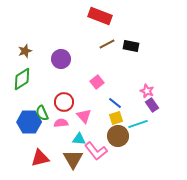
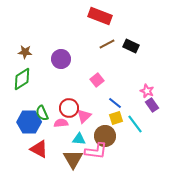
black rectangle: rotated 14 degrees clockwise
brown star: moved 1 px down; rotated 24 degrees clockwise
pink square: moved 2 px up
red circle: moved 5 px right, 6 px down
pink triangle: rotated 28 degrees clockwise
cyan line: moved 3 px left; rotated 72 degrees clockwise
brown circle: moved 13 px left
pink L-shape: rotated 45 degrees counterclockwise
red triangle: moved 1 px left, 9 px up; rotated 42 degrees clockwise
